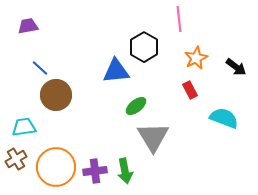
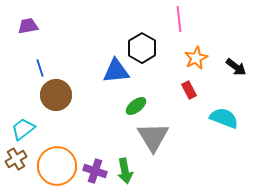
black hexagon: moved 2 px left, 1 px down
blue line: rotated 30 degrees clockwise
red rectangle: moved 1 px left
cyan trapezoid: moved 1 px left, 2 px down; rotated 30 degrees counterclockwise
orange circle: moved 1 px right, 1 px up
purple cross: rotated 25 degrees clockwise
